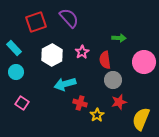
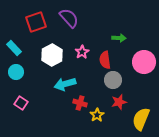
pink square: moved 1 px left
